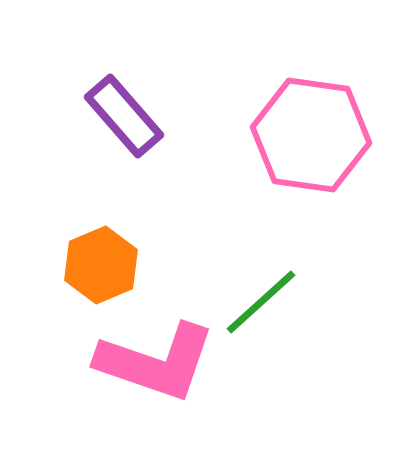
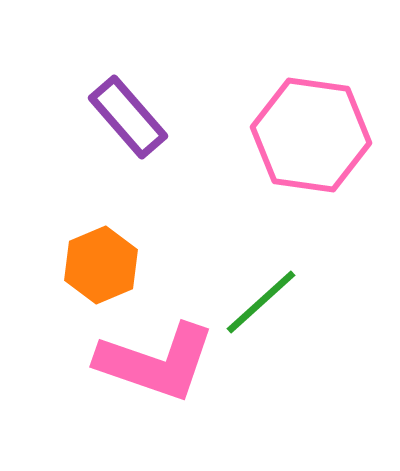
purple rectangle: moved 4 px right, 1 px down
